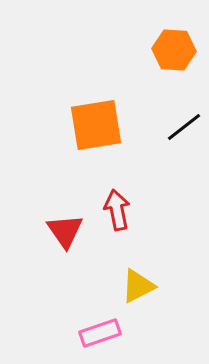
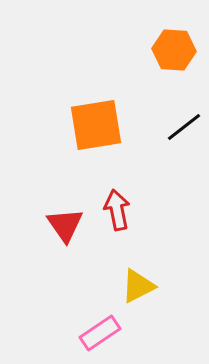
red triangle: moved 6 px up
pink rectangle: rotated 15 degrees counterclockwise
